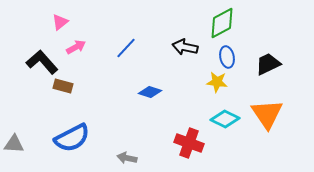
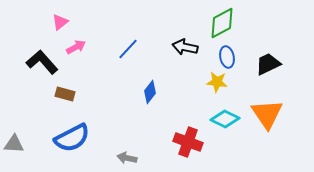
blue line: moved 2 px right, 1 px down
brown rectangle: moved 2 px right, 8 px down
blue diamond: rotated 70 degrees counterclockwise
red cross: moved 1 px left, 1 px up
